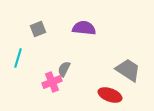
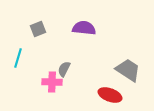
pink cross: rotated 24 degrees clockwise
